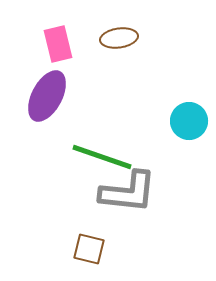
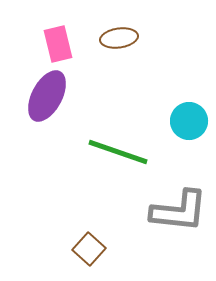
green line: moved 16 px right, 5 px up
gray L-shape: moved 51 px right, 19 px down
brown square: rotated 28 degrees clockwise
